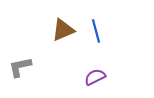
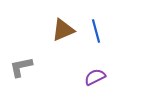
gray L-shape: moved 1 px right
